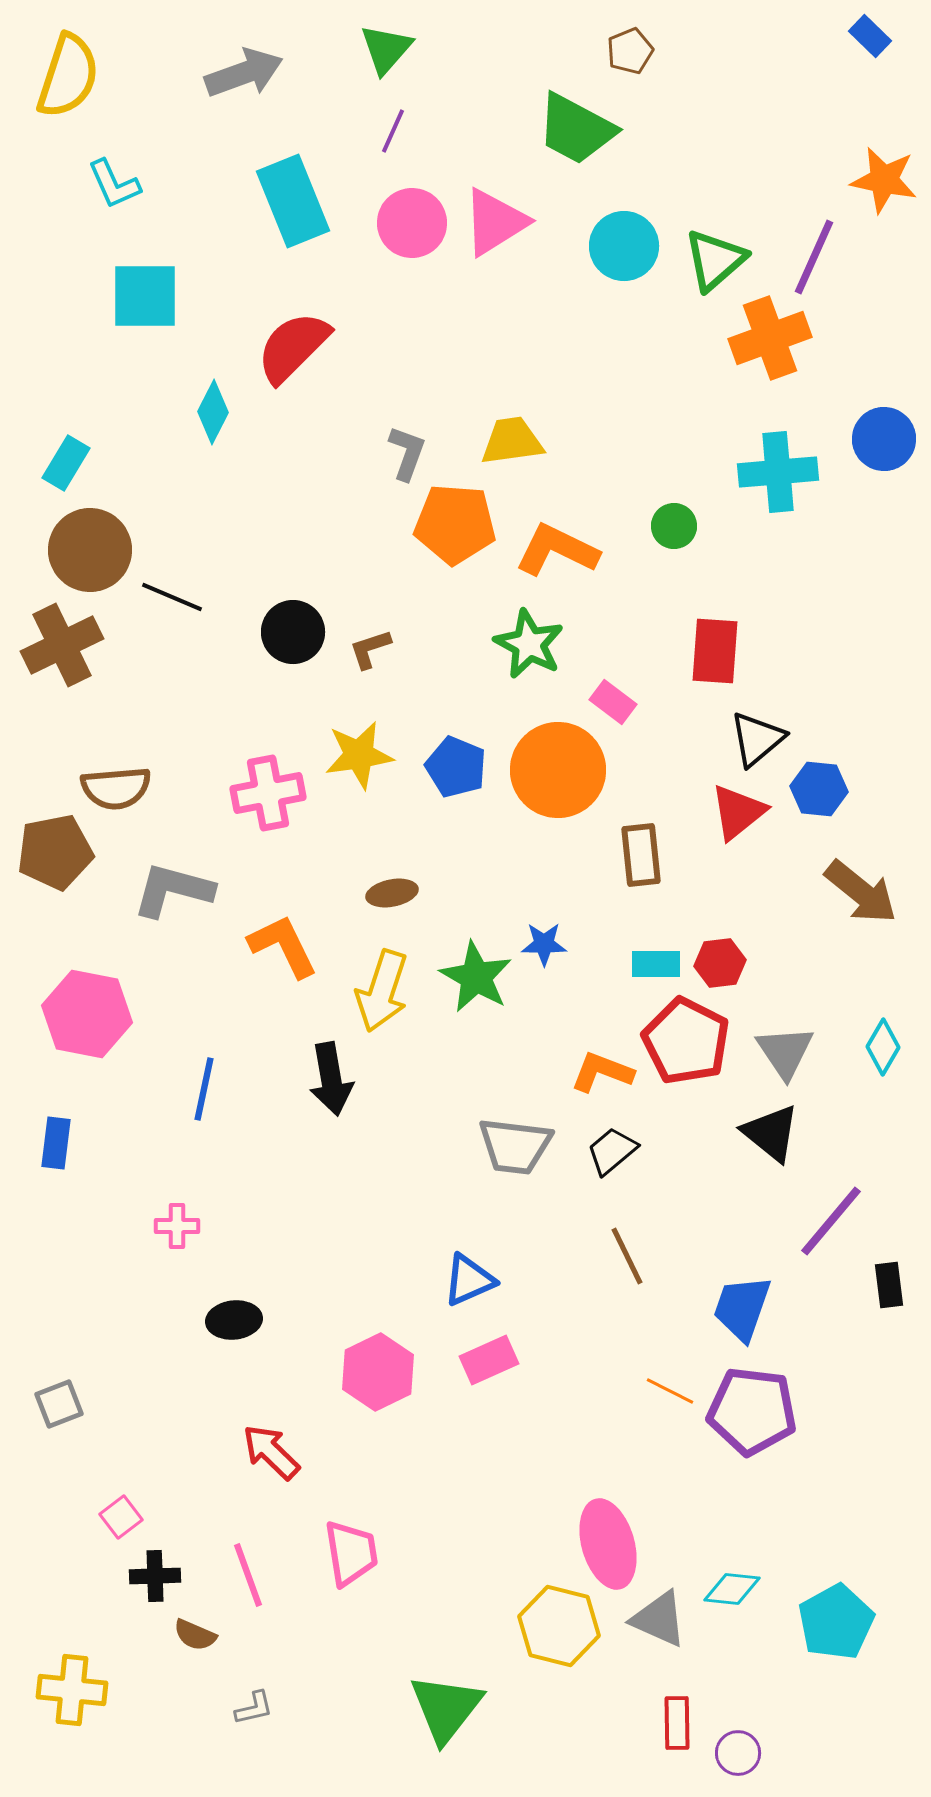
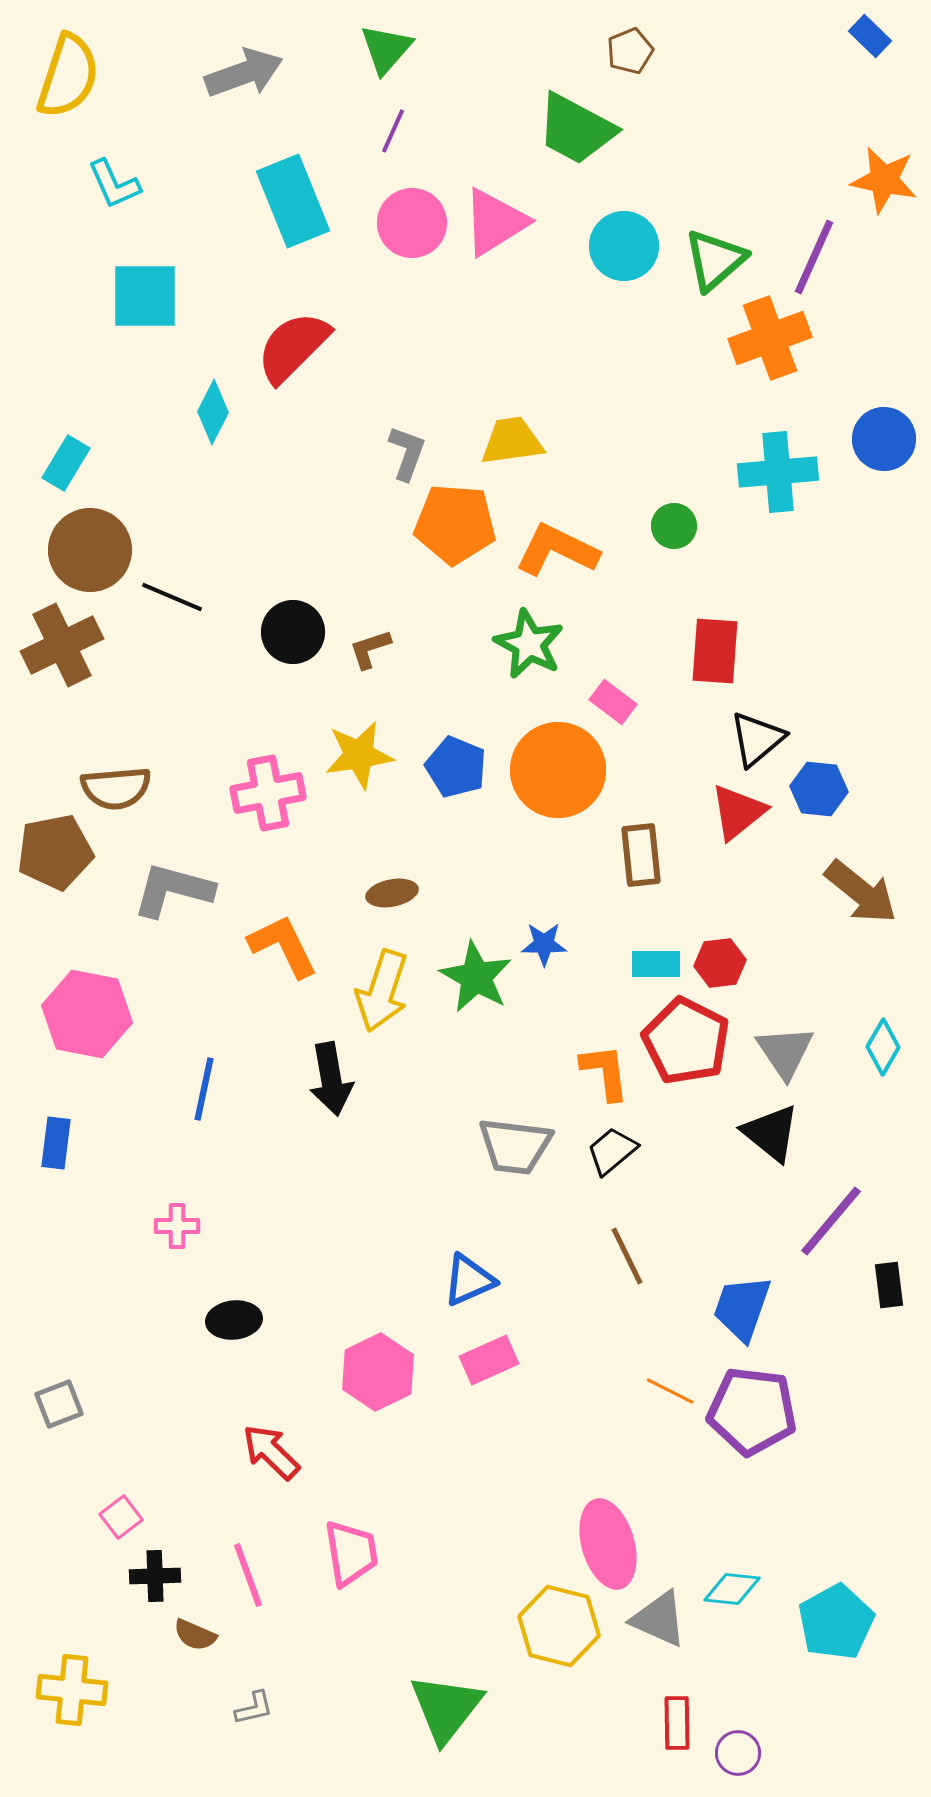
orange L-shape at (602, 1072): moved 3 px right; rotated 62 degrees clockwise
